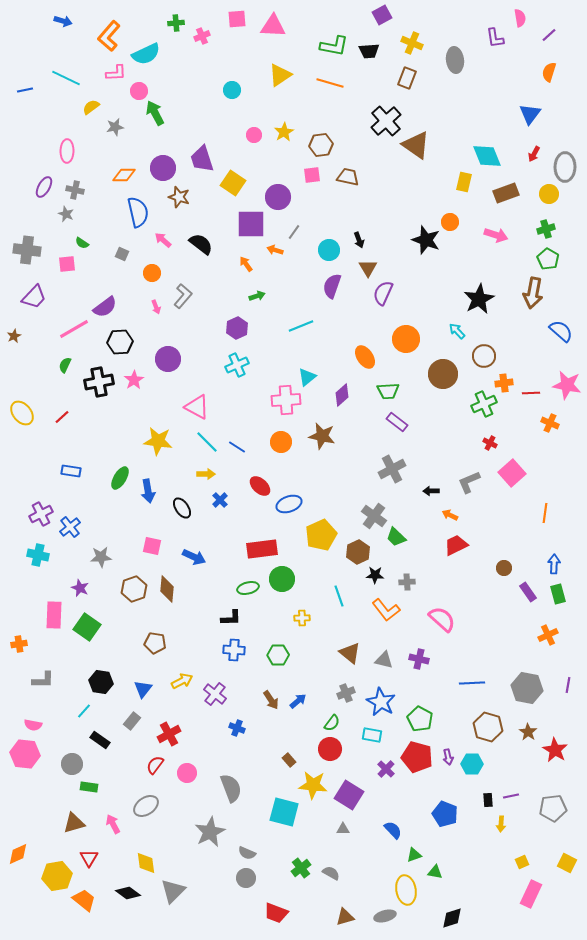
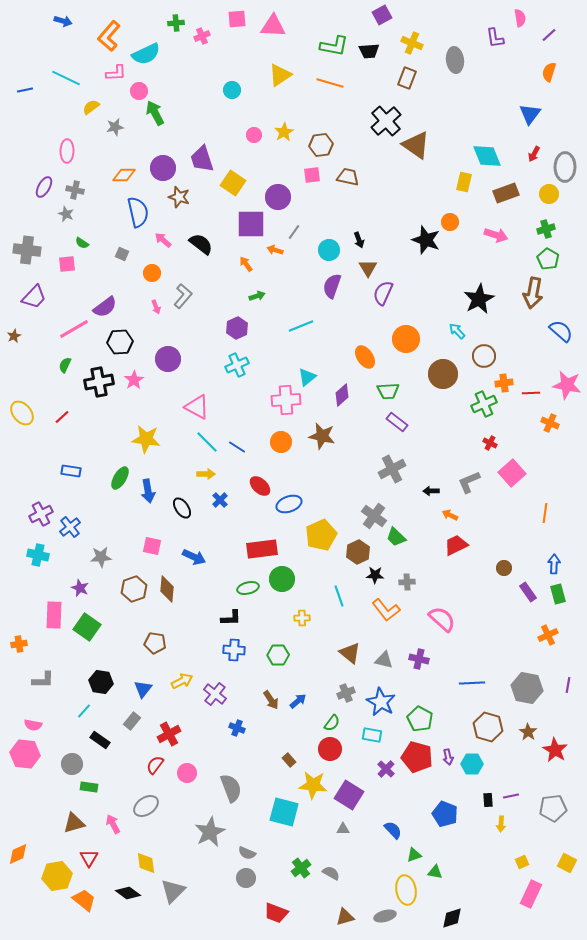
yellow star at (158, 441): moved 12 px left, 2 px up
